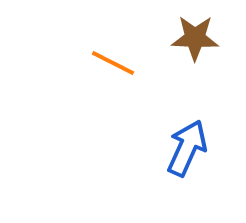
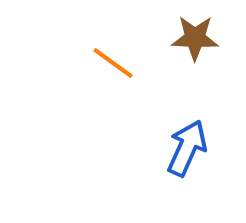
orange line: rotated 9 degrees clockwise
